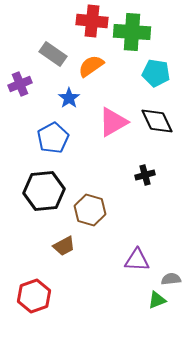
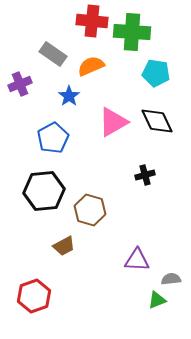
orange semicircle: rotated 12 degrees clockwise
blue star: moved 2 px up
